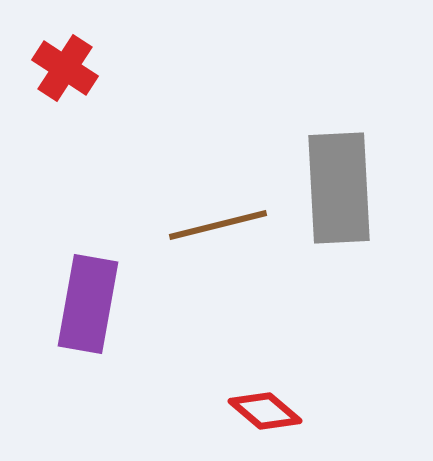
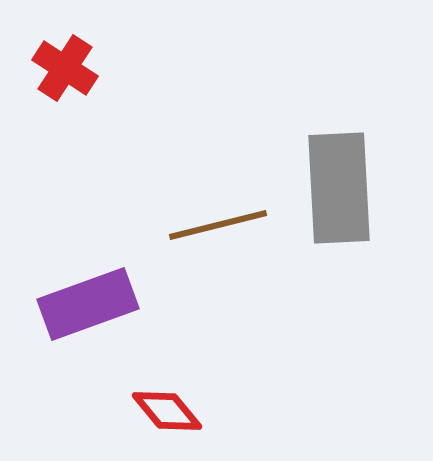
purple rectangle: rotated 60 degrees clockwise
red diamond: moved 98 px left; rotated 10 degrees clockwise
